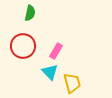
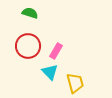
green semicircle: rotated 84 degrees counterclockwise
red circle: moved 5 px right
yellow trapezoid: moved 3 px right
